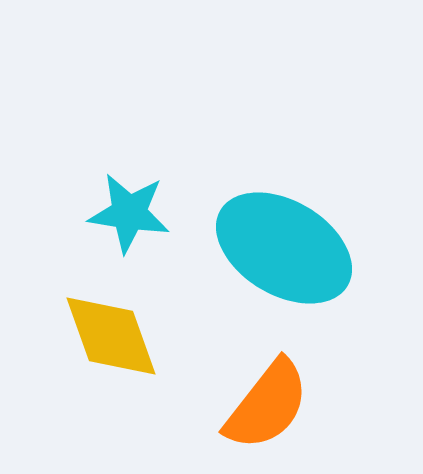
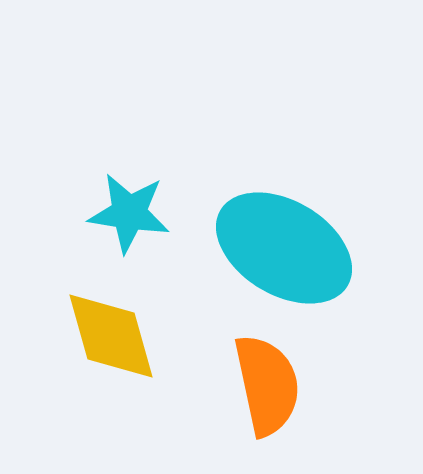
yellow diamond: rotated 4 degrees clockwise
orange semicircle: moved 20 px up; rotated 50 degrees counterclockwise
